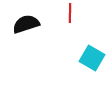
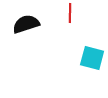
cyan square: rotated 15 degrees counterclockwise
